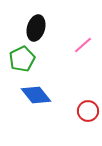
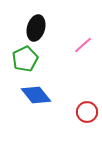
green pentagon: moved 3 px right
red circle: moved 1 px left, 1 px down
